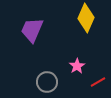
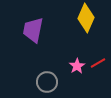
purple trapezoid: moved 1 px right; rotated 12 degrees counterclockwise
red line: moved 19 px up
